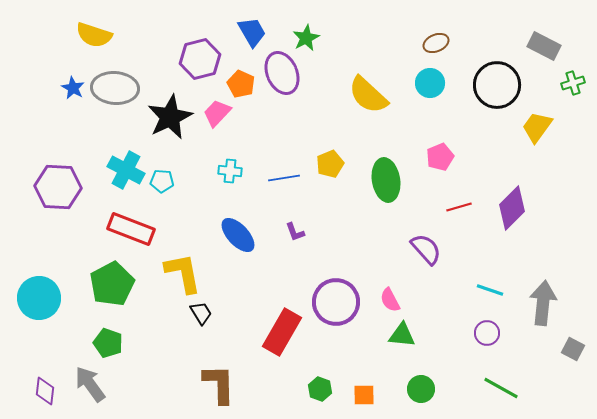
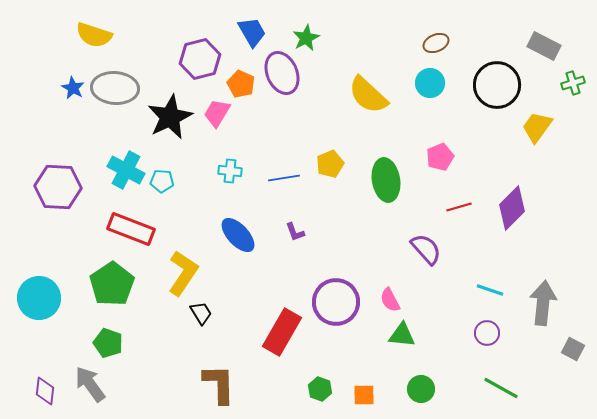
pink trapezoid at (217, 113): rotated 12 degrees counterclockwise
yellow L-shape at (183, 273): rotated 45 degrees clockwise
green pentagon at (112, 284): rotated 6 degrees counterclockwise
